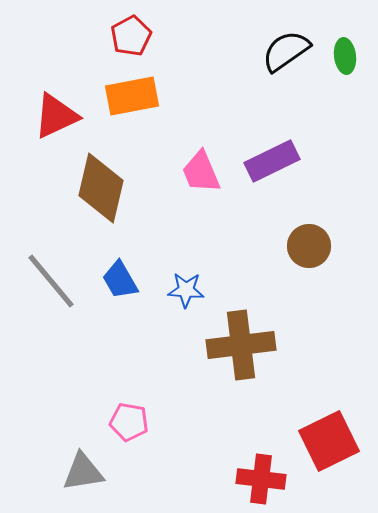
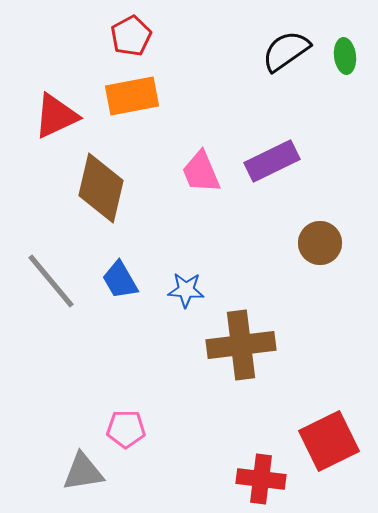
brown circle: moved 11 px right, 3 px up
pink pentagon: moved 3 px left, 7 px down; rotated 9 degrees counterclockwise
